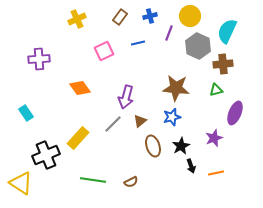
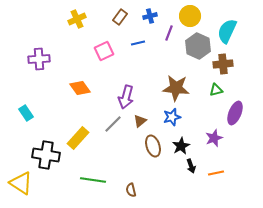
black cross: rotated 32 degrees clockwise
brown semicircle: moved 8 px down; rotated 104 degrees clockwise
